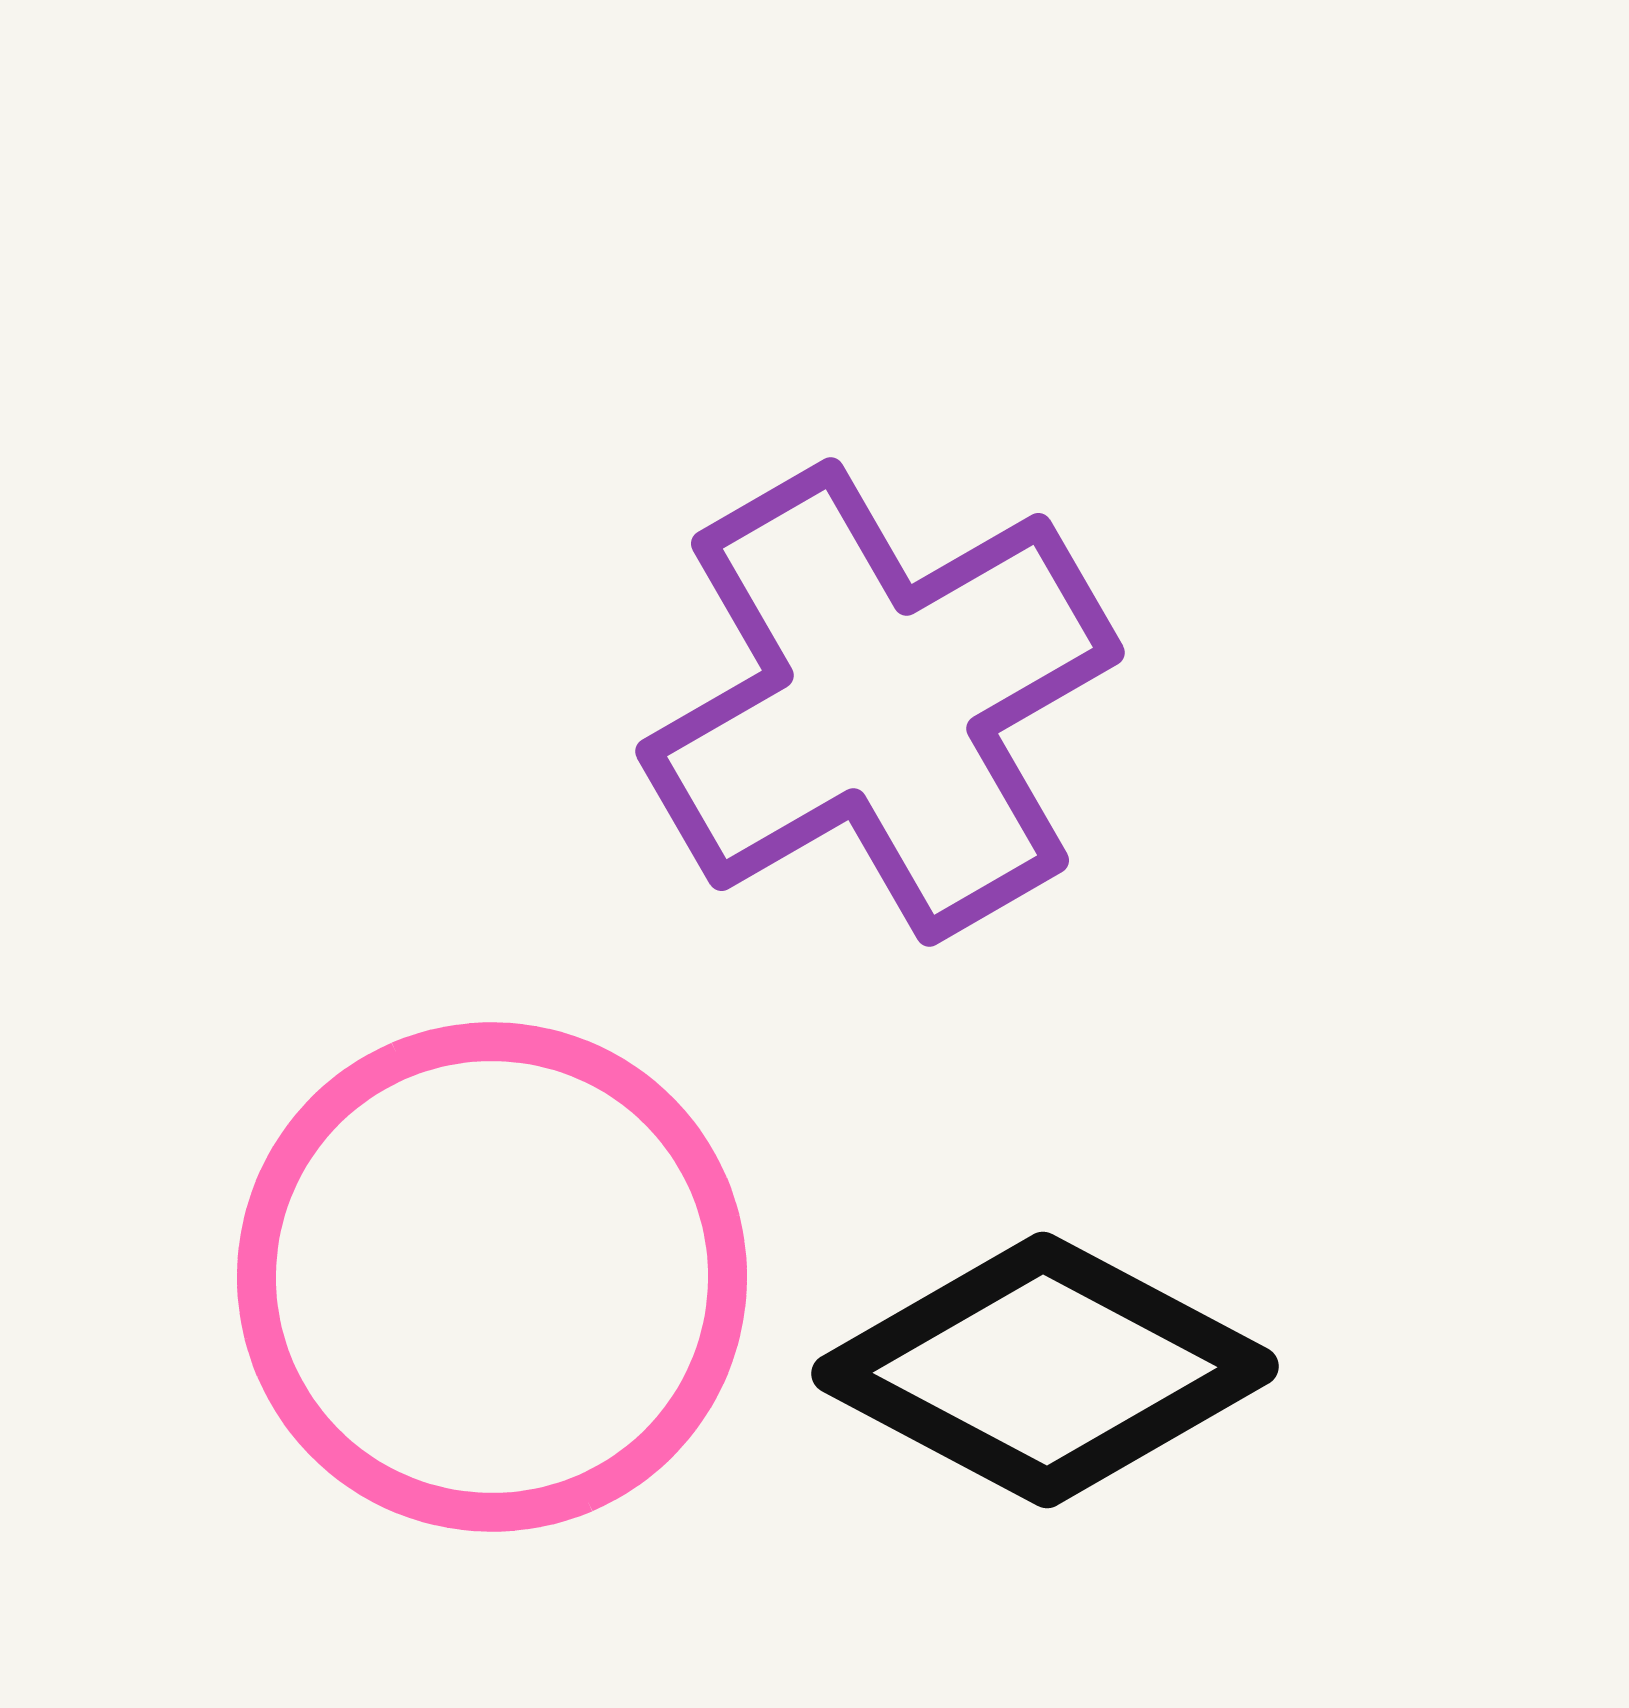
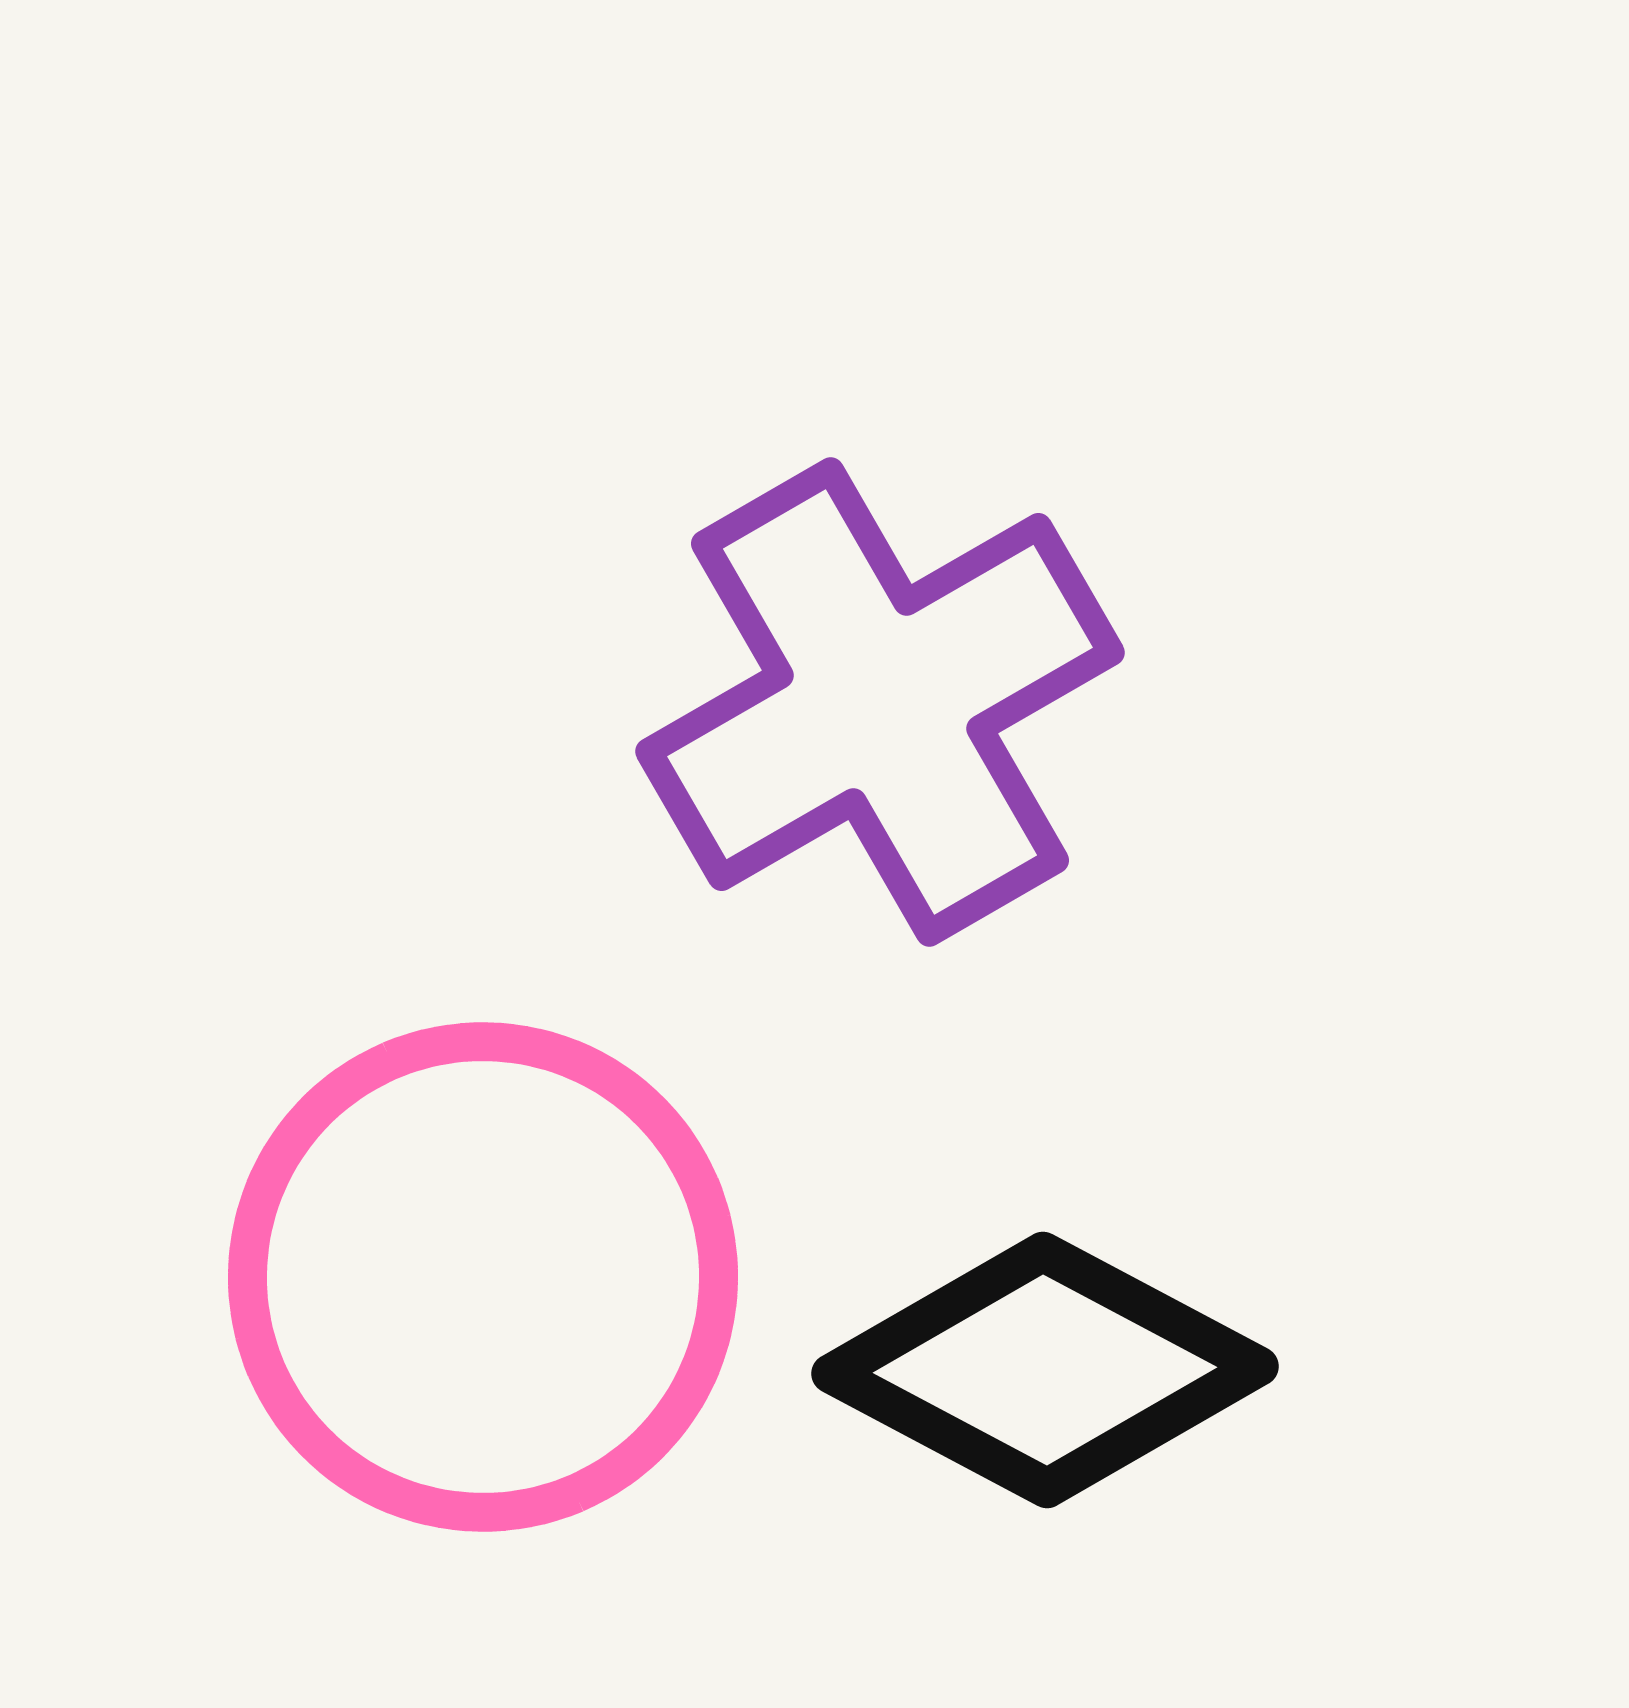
pink circle: moved 9 px left
